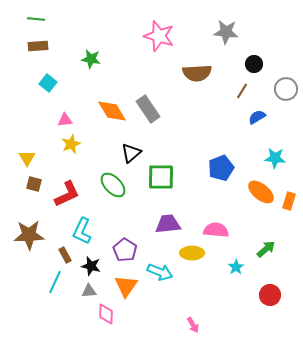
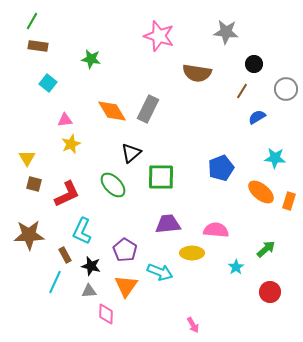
green line at (36, 19): moved 4 px left, 2 px down; rotated 66 degrees counterclockwise
brown rectangle at (38, 46): rotated 12 degrees clockwise
brown semicircle at (197, 73): rotated 12 degrees clockwise
gray rectangle at (148, 109): rotated 60 degrees clockwise
red circle at (270, 295): moved 3 px up
